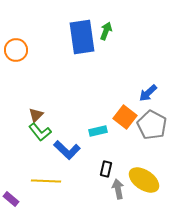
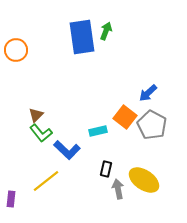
green L-shape: moved 1 px right, 1 px down
yellow line: rotated 40 degrees counterclockwise
purple rectangle: rotated 56 degrees clockwise
